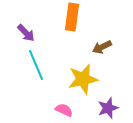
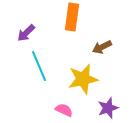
purple arrow: rotated 90 degrees clockwise
cyan line: moved 3 px right, 1 px down
